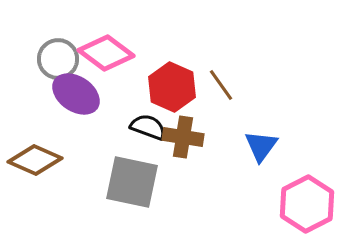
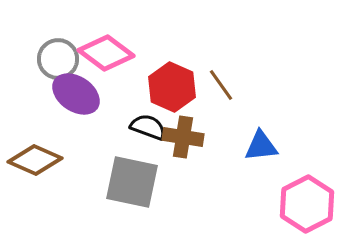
blue triangle: rotated 48 degrees clockwise
